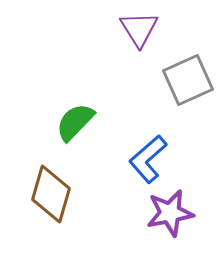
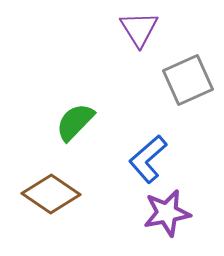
brown diamond: rotated 72 degrees counterclockwise
purple star: moved 3 px left
